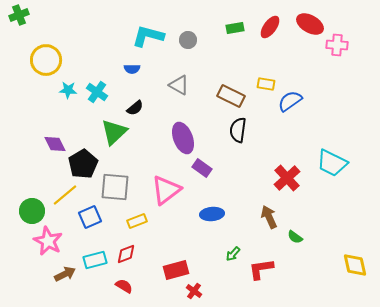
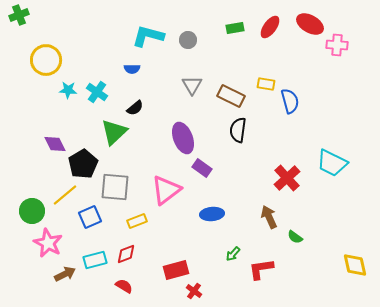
gray triangle at (179, 85): moved 13 px right; rotated 30 degrees clockwise
blue semicircle at (290, 101): rotated 110 degrees clockwise
pink star at (48, 241): moved 2 px down
